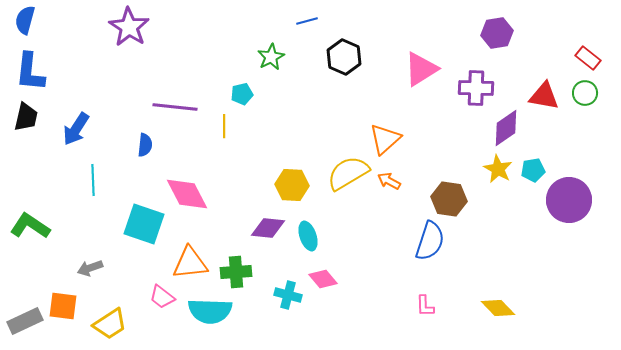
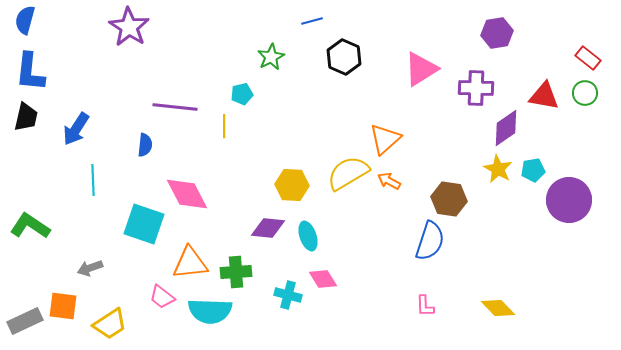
blue line at (307, 21): moved 5 px right
pink diamond at (323, 279): rotated 8 degrees clockwise
